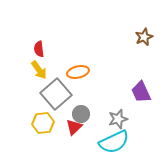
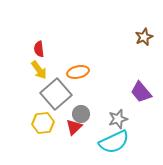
purple trapezoid: rotated 15 degrees counterclockwise
